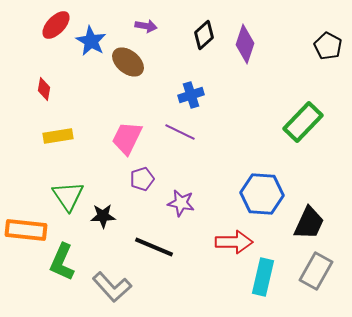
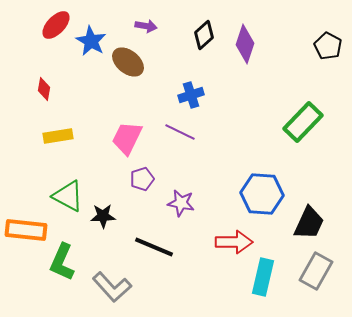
green triangle: rotated 28 degrees counterclockwise
